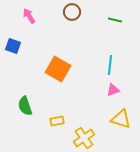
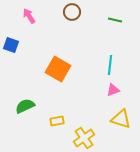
blue square: moved 2 px left, 1 px up
green semicircle: rotated 84 degrees clockwise
